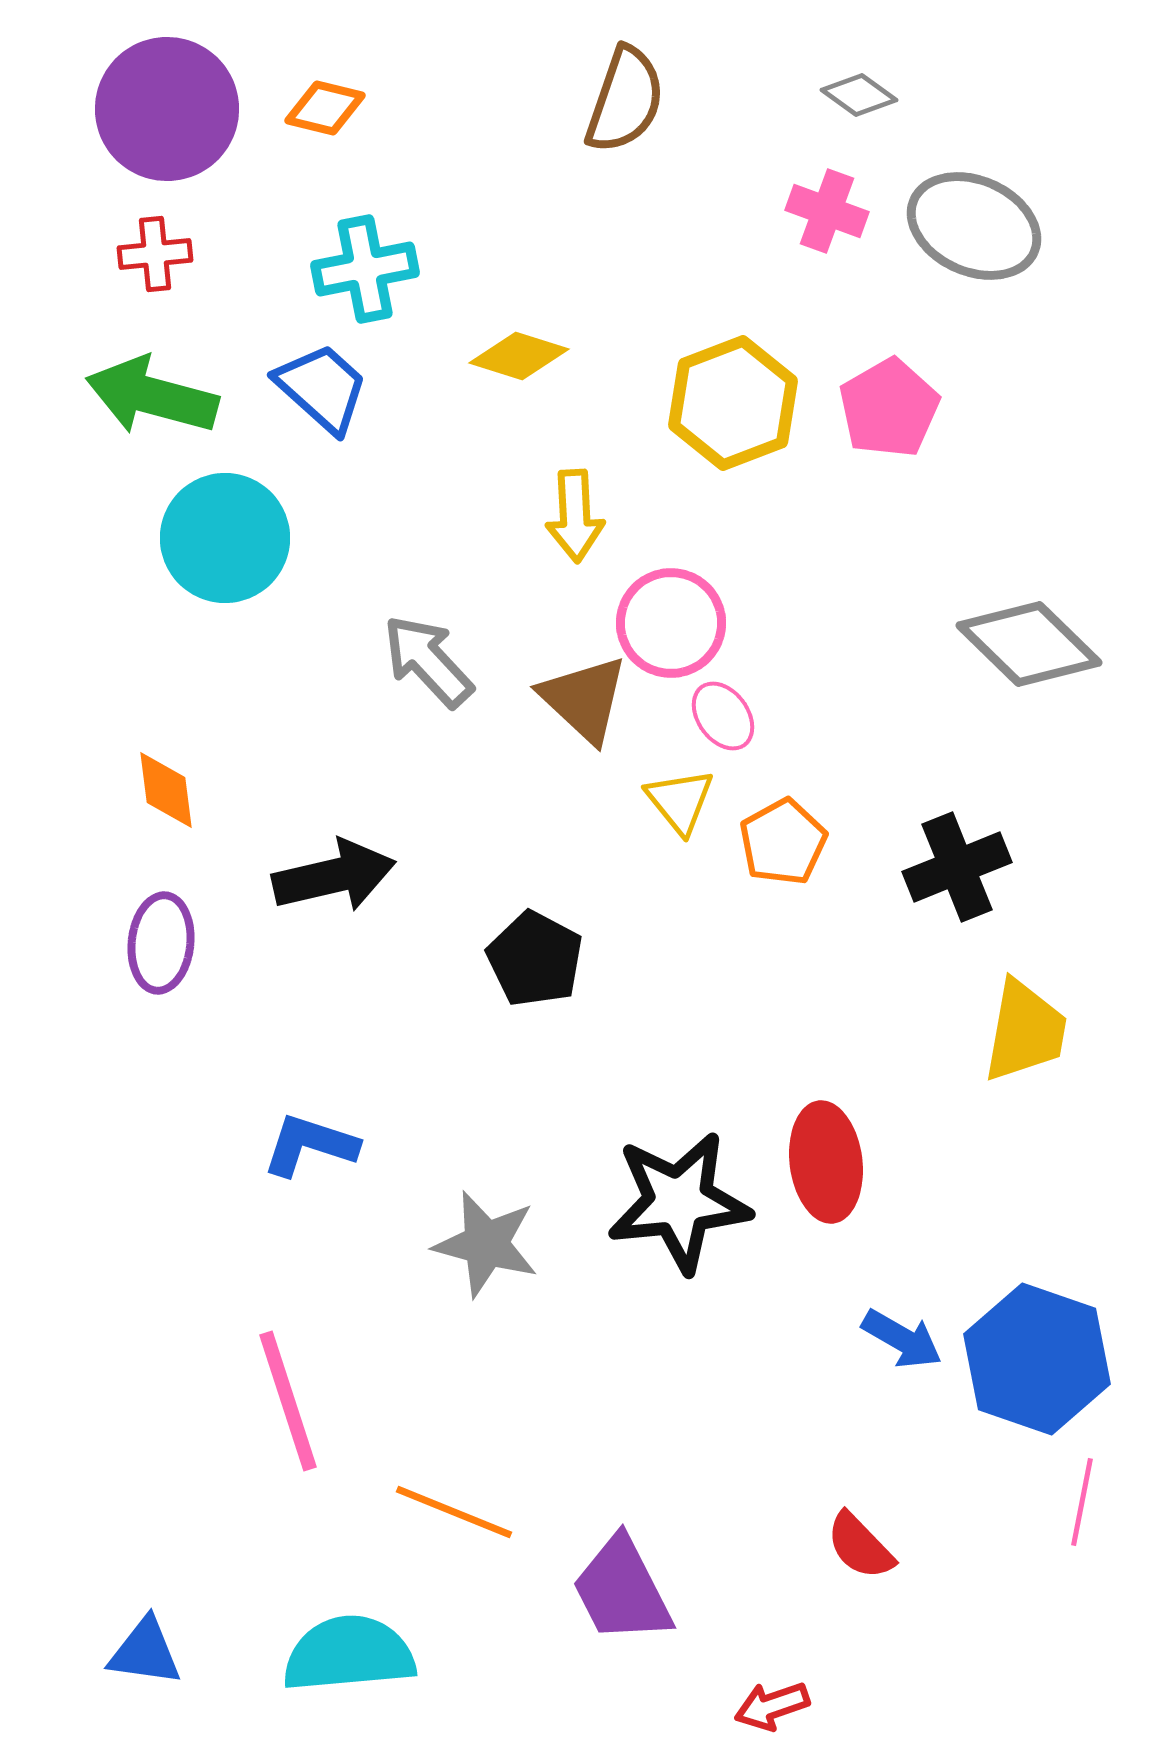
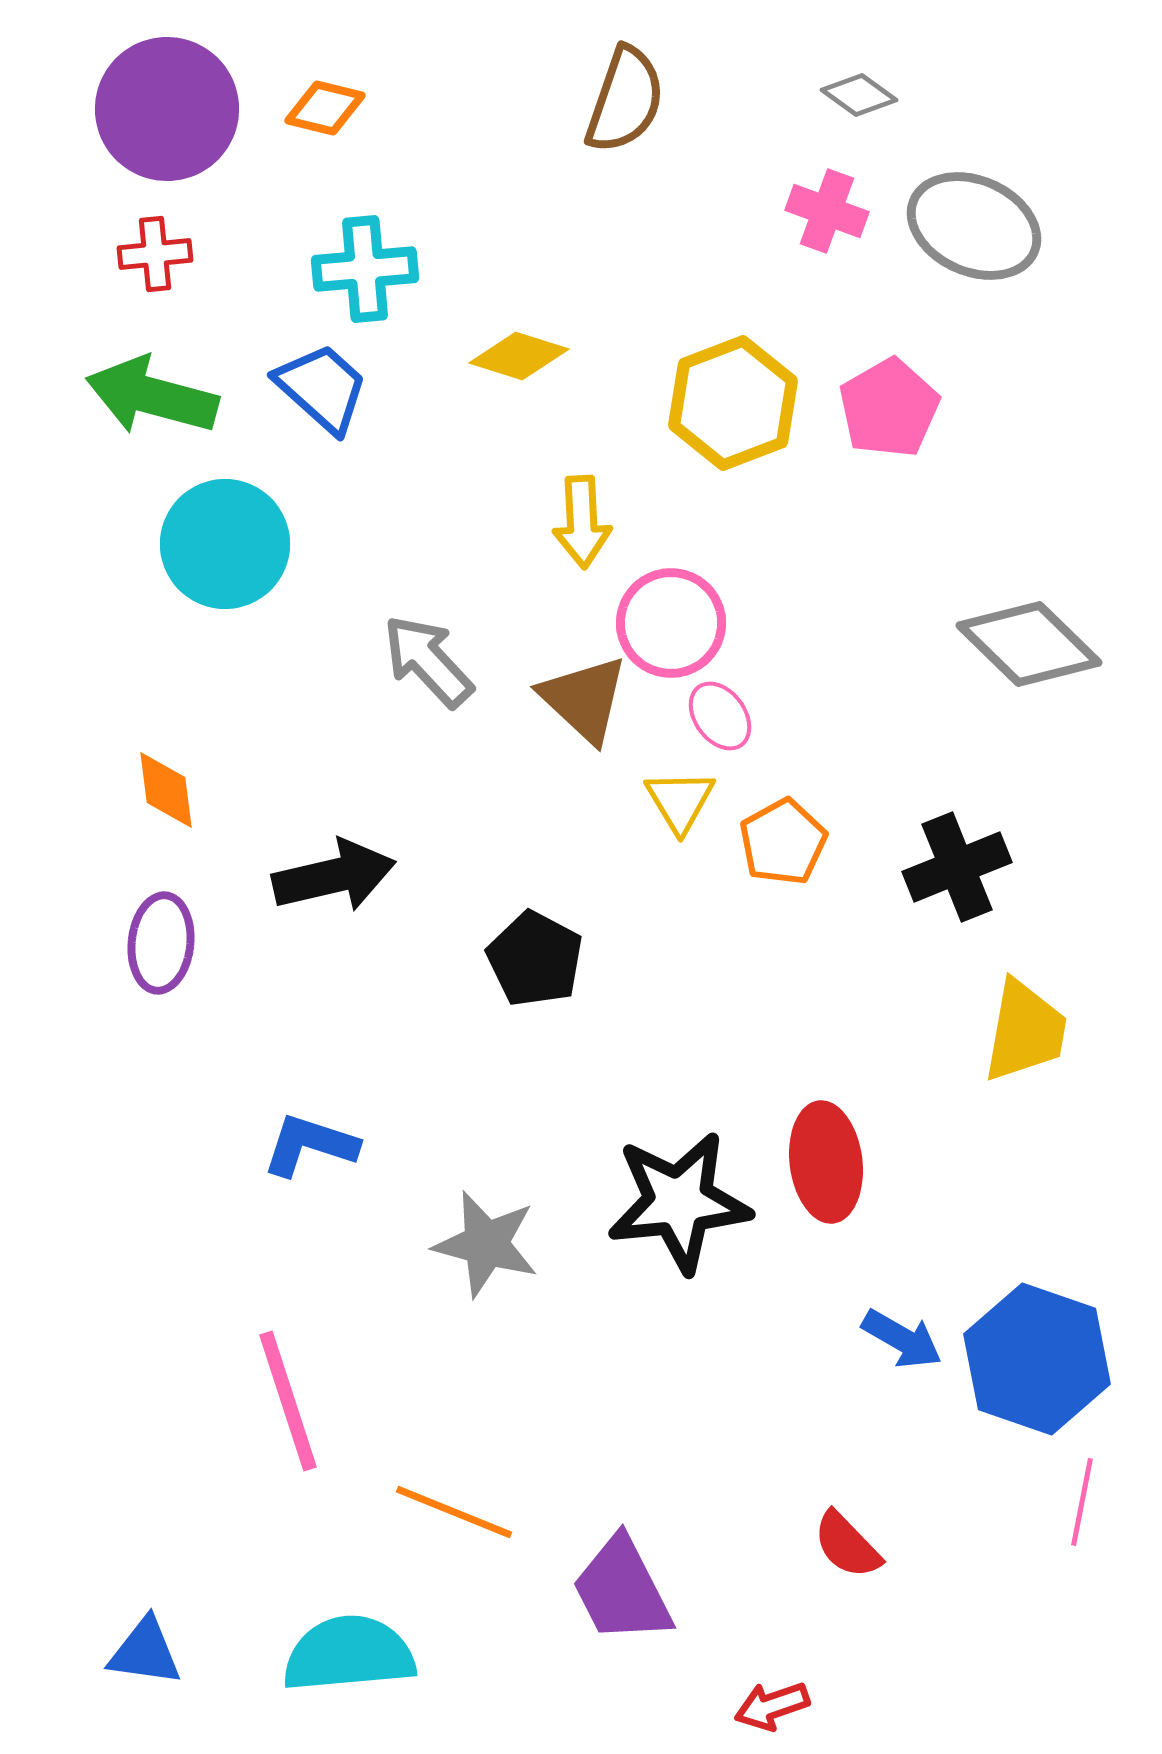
cyan cross at (365, 269): rotated 6 degrees clockwise
yellow arrow at (575, 516): moved 7 px right, 6 px down
cyan circle at (225, 538): moved 6 px down
pink ellipse at (723, 716): moved 3 px left
yellow triangle at (680, 801): rotated 8 degrees clockwise
red semicircle at (860, 1546): moved 13 px left, 1 px up
